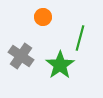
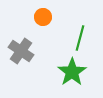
gray cross: moved 5 px up
green star: moved 12 px right, 7 px down
